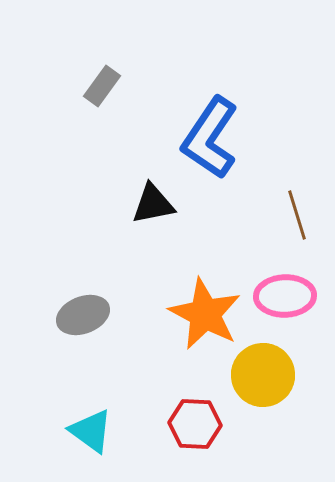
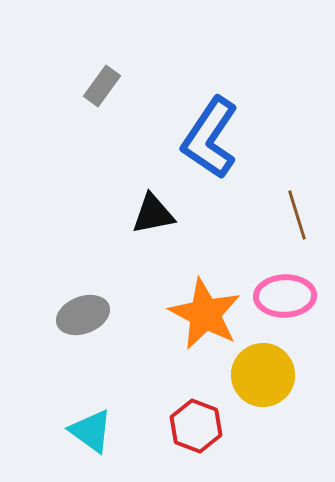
black triangle: moved 10 px down
red hexagon: moved 1 px right, 2 px down; rotated 18 degrees clockwise
